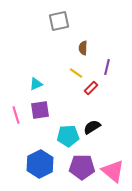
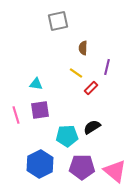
gray square: moved 1 px left
cyan triangle: rotated 32 degrees clockwise
cyan pentagon: moved 1 px left
pink triangle: moved 2 px right
